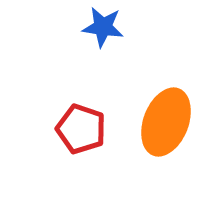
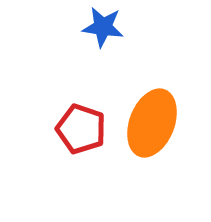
orange ellipse: moved 14 px left, 1 px down
